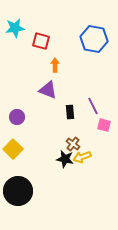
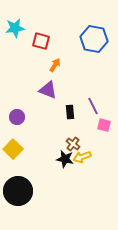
orange arrow: rotated 32 degrees clockwise
